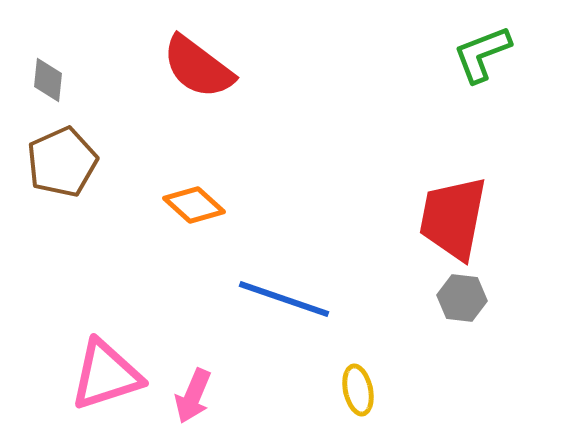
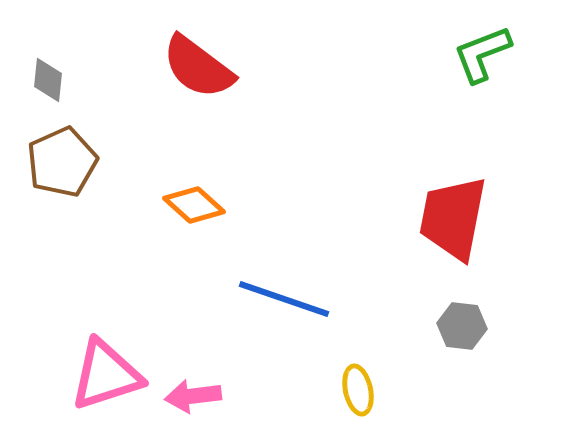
gray hexagon: moved 28 px down
pink arrow: rotated 60 degrees clockwise
